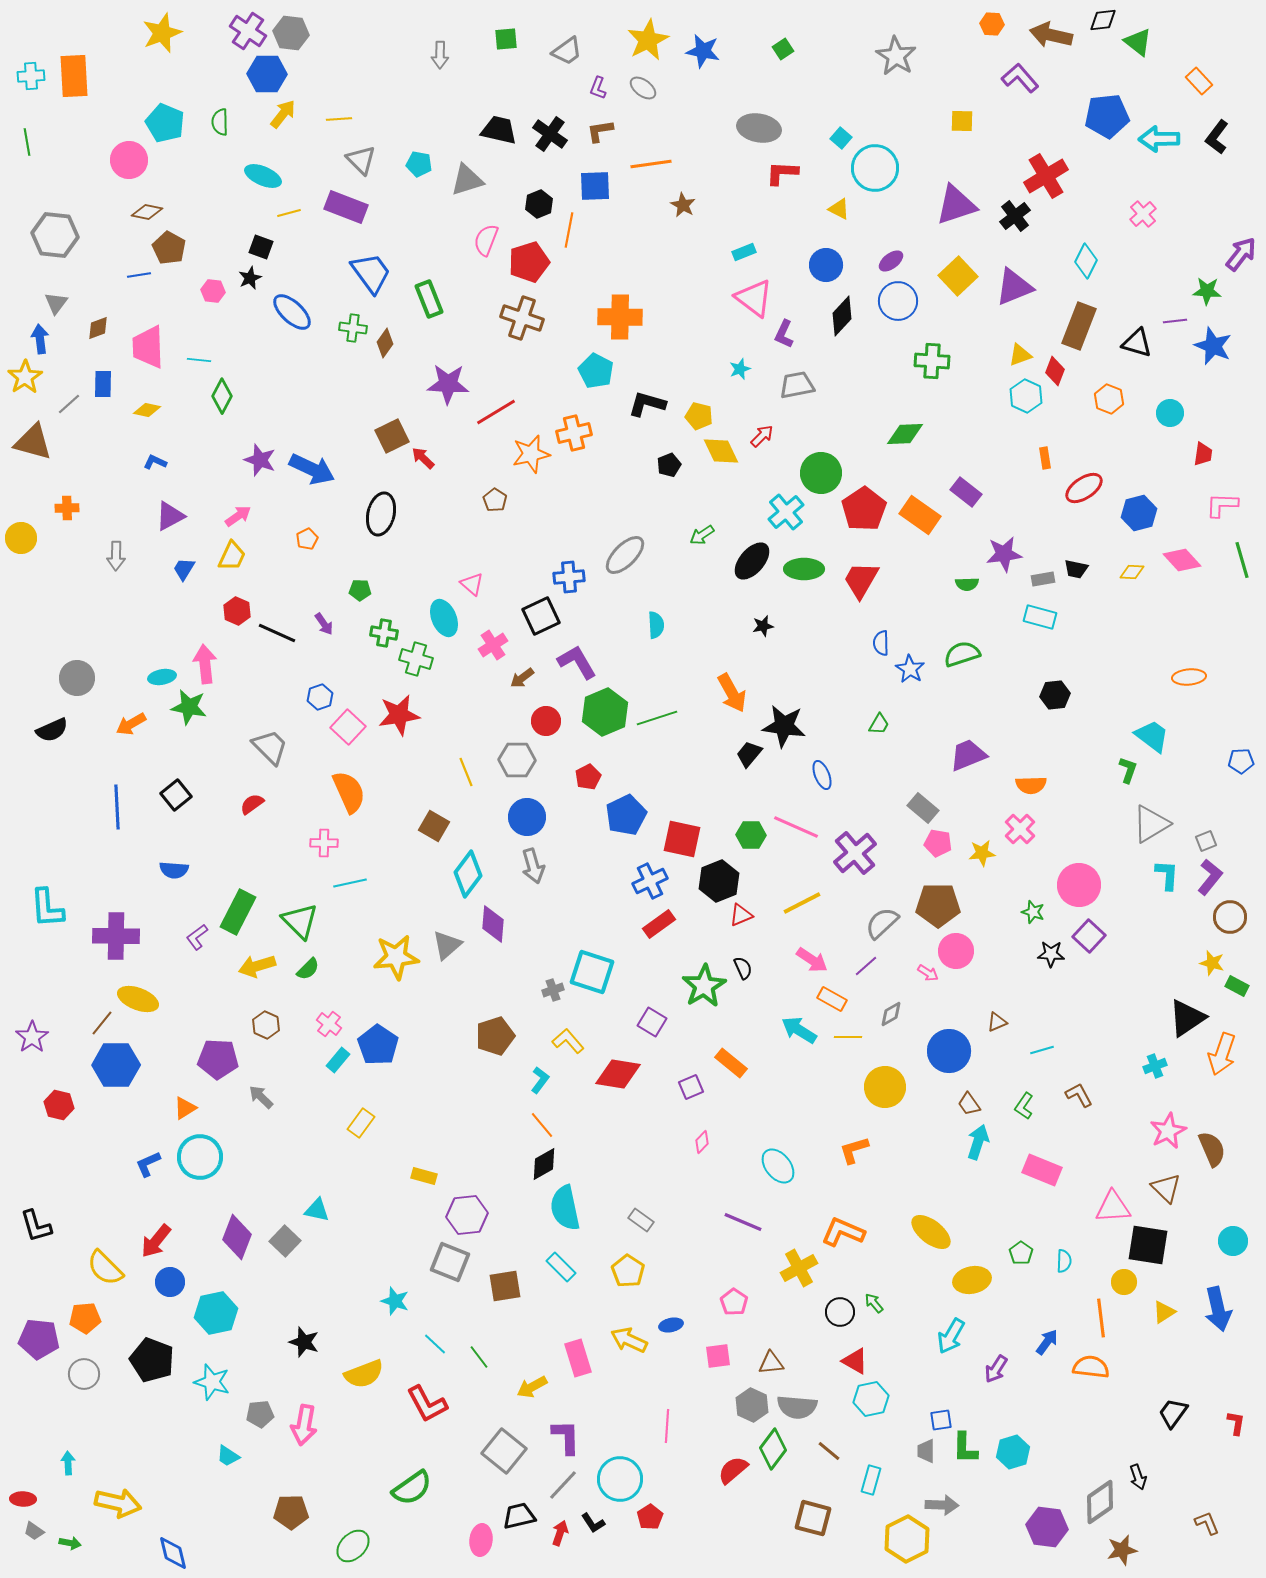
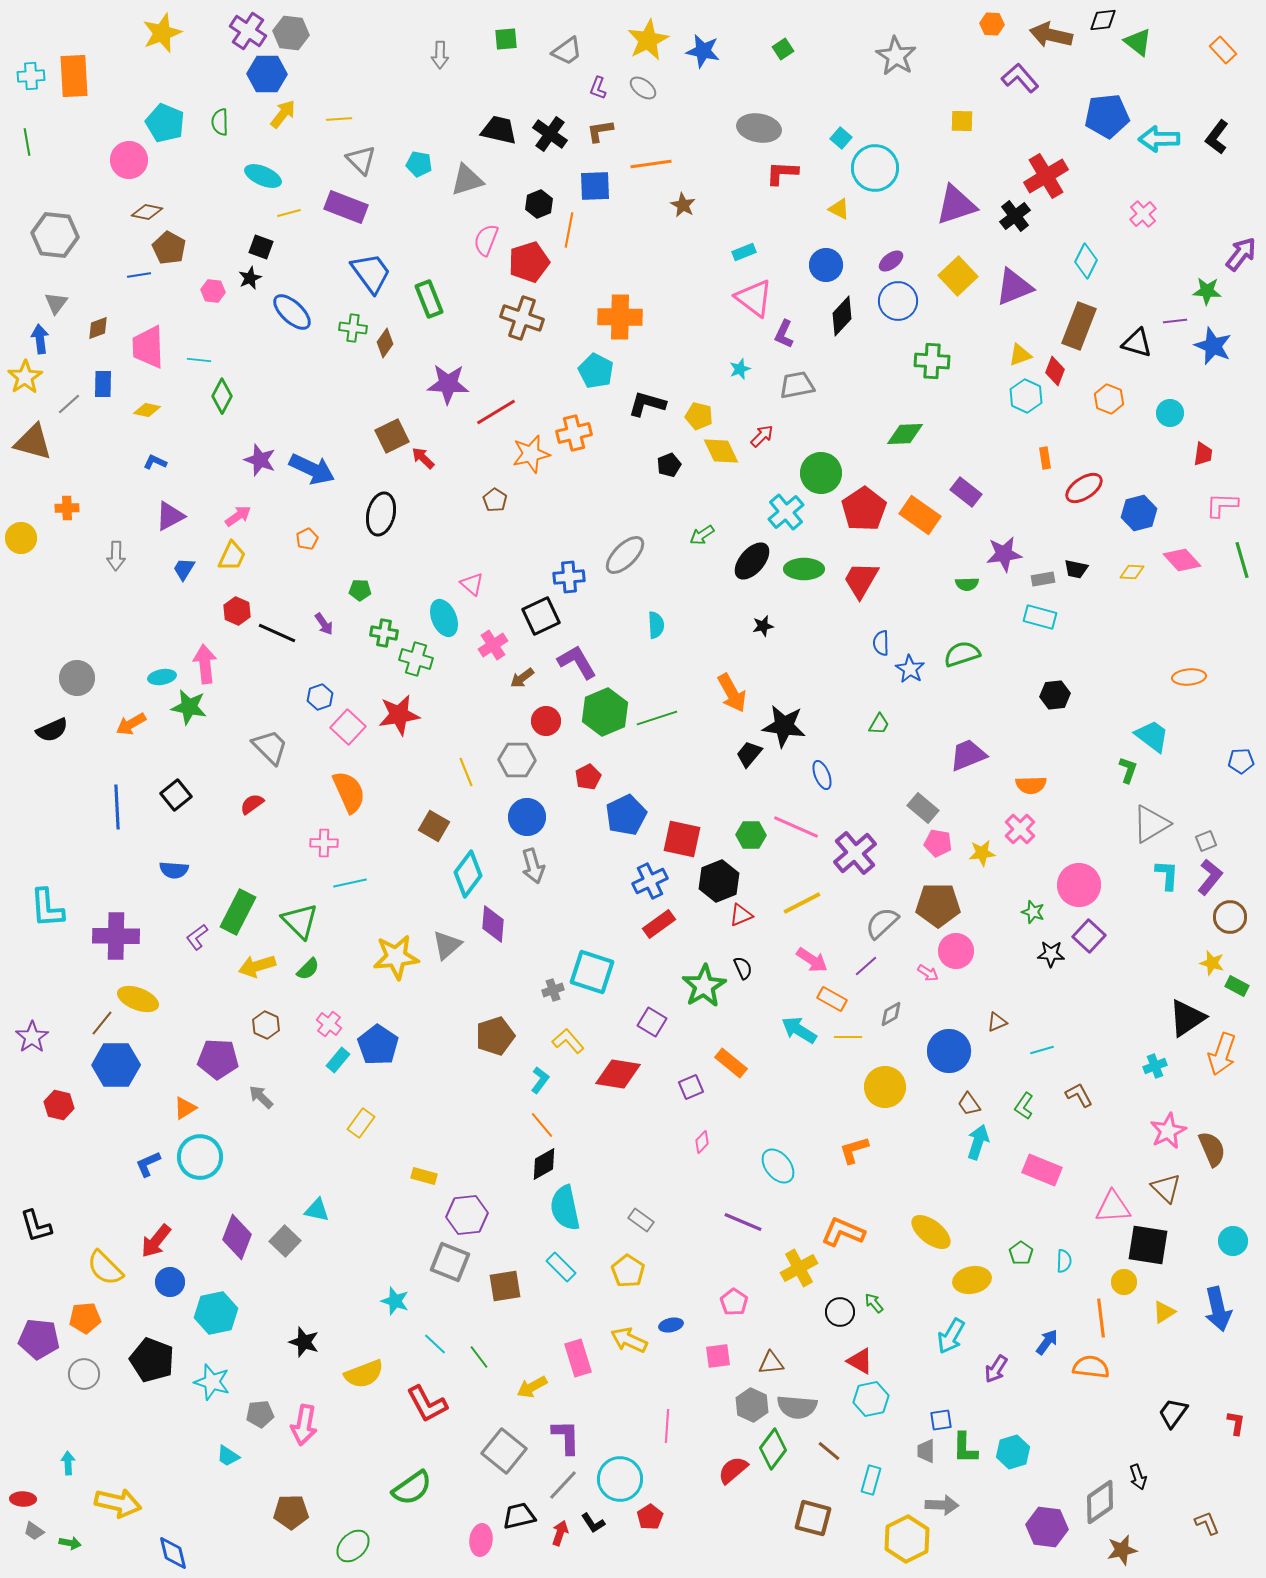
orange rectangle at (1199, 81): moved 24 px right, 31 px up
red triangle at (855, 1361): moved 5 px right
